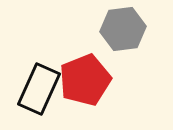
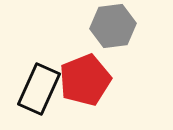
gray hexagon: moved 10 px left, 3 px up
